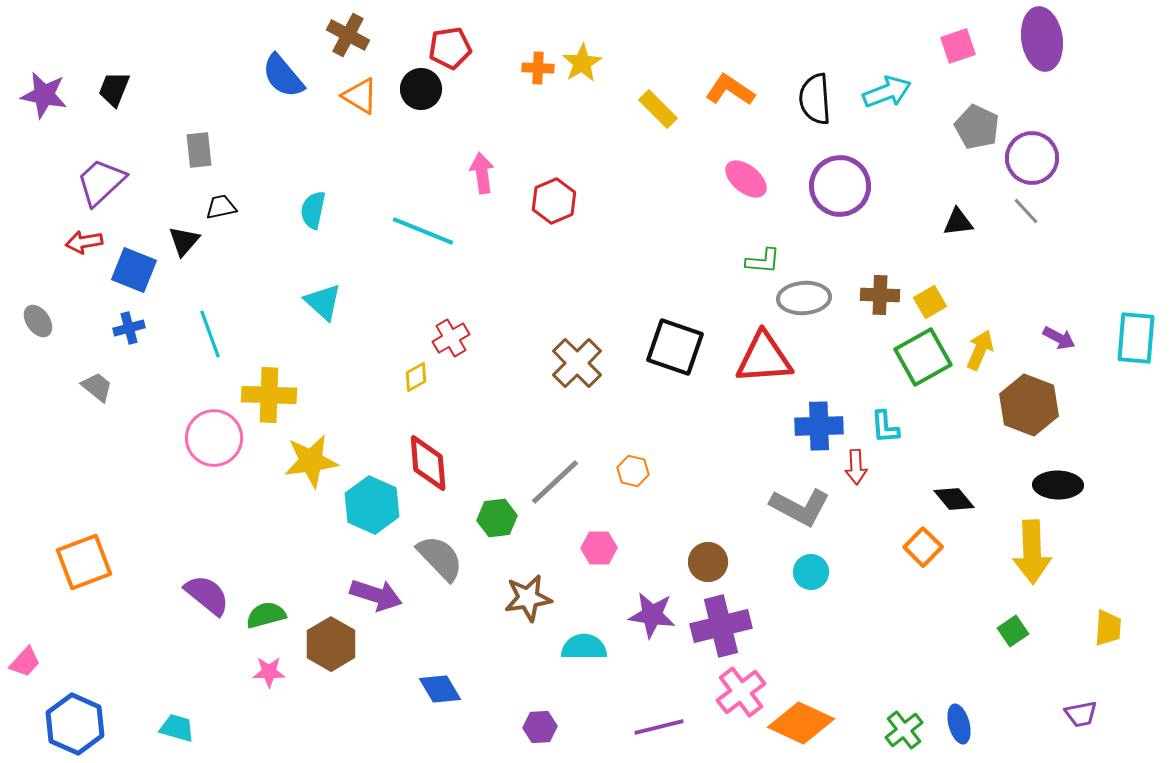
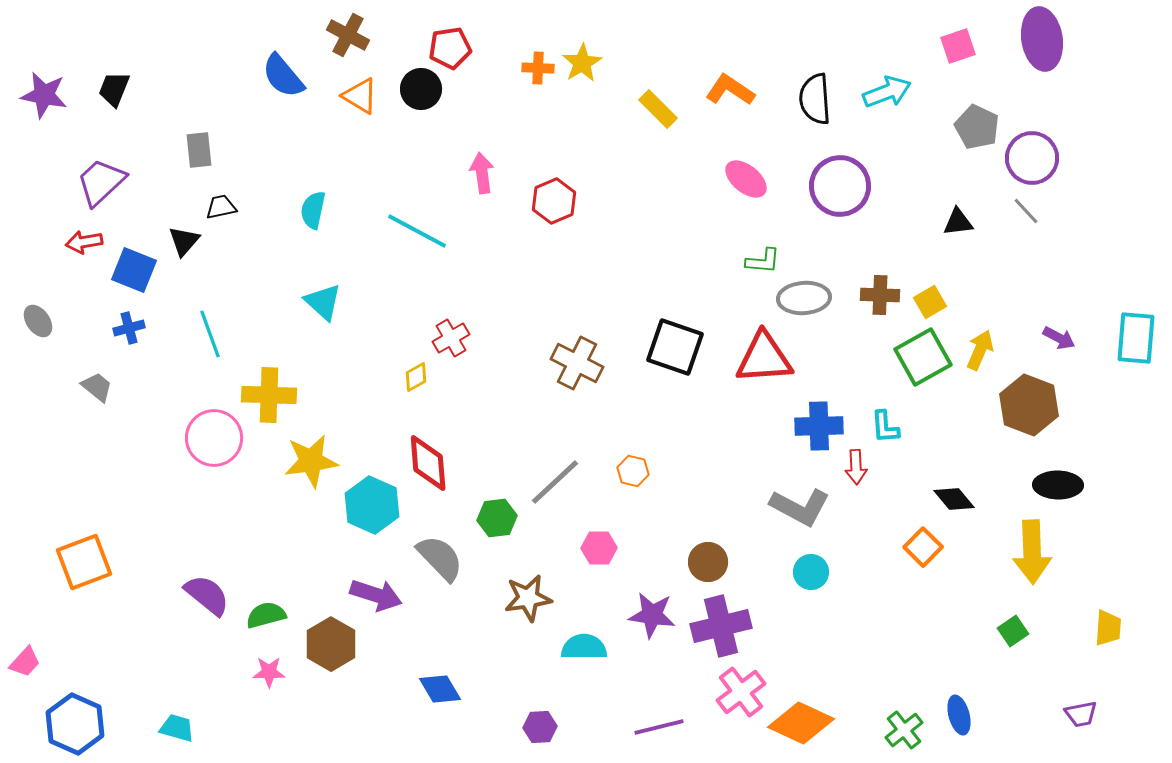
cyan line at (423, 231): moved 6 px left; rotated 6 degrees clockwise
brown cross at (577, 363): rotated 18 degrees counterclockwise
blue ellipse at (959, 724): moved 9 px up
